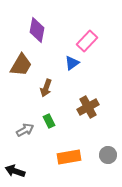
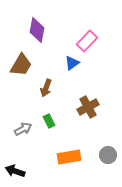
gray arrow: moved 2 px left, 1 px up
